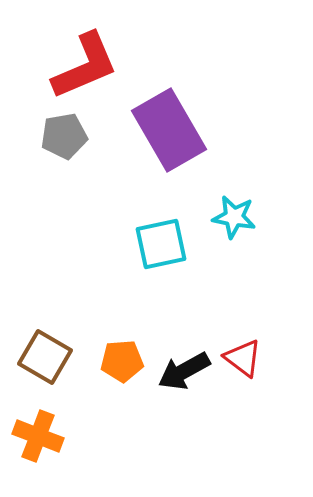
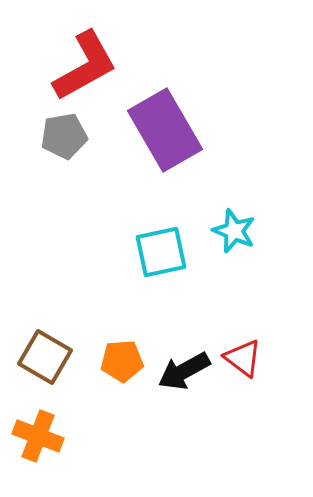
red L-shape: rotated 6 degrees counterclockwise
purple rectangle: moved 4 px left
cyan star: moved 14 px down; rotated 12 degrees clockwise
cyan square: moved 8 px down
